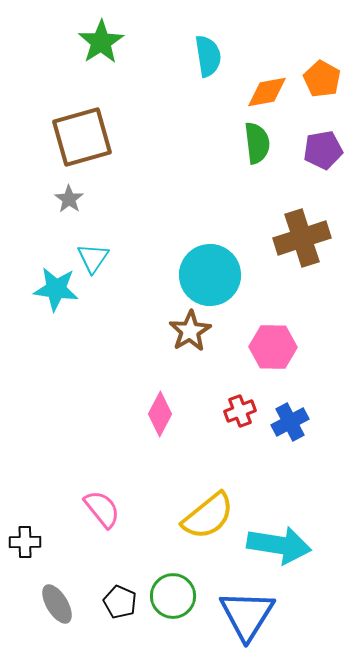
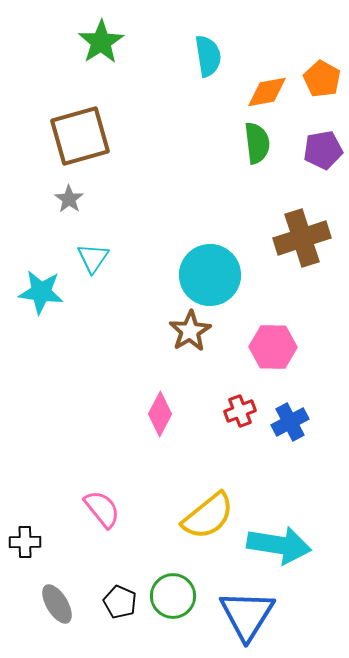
brown square: moved 2 px left, 1 px up
cyan star: moved 15 px left, 3 px down
